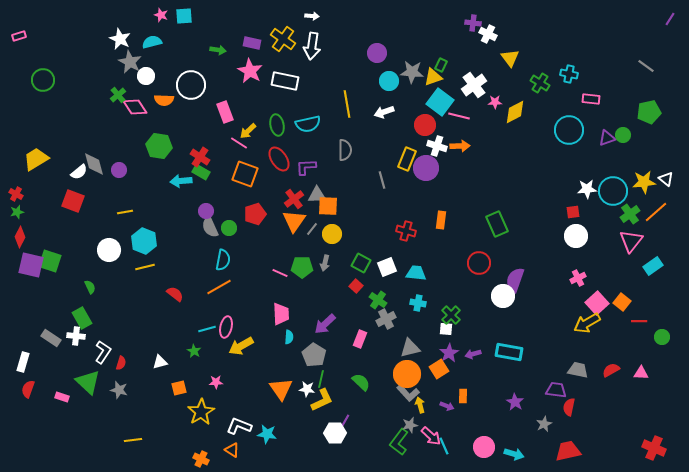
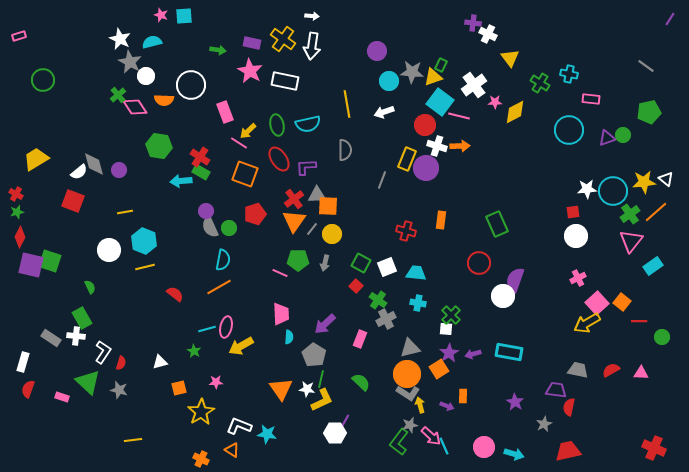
purple circle at (377, 53): moved 2 px up
gray line at (382, 180): rotated 36 degrees clockwise
green pentagon at (302, 267): moved 4 px left, 7 px up
gray L-shape at (408, 393): rotated 15 degrees counterclockwise
